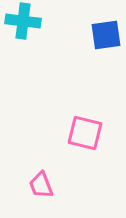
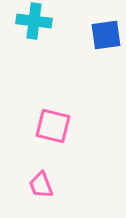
cyan cross: moved 11 px right
pink square: moved 32 px left, 7 px up
